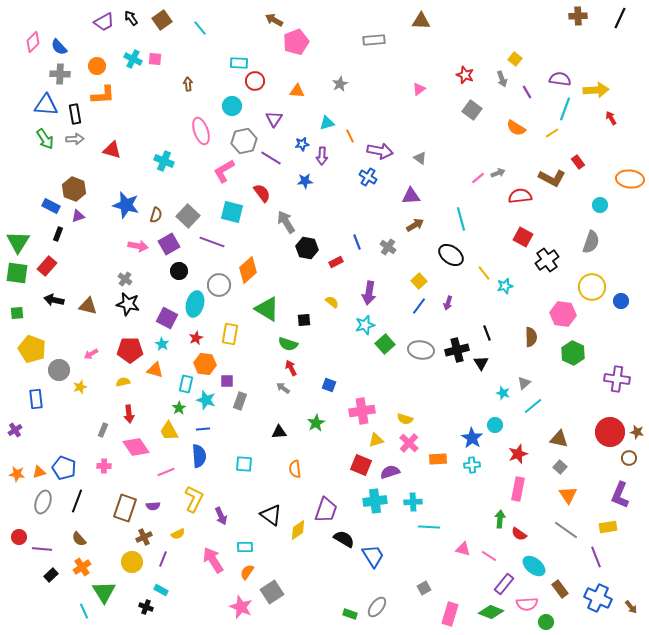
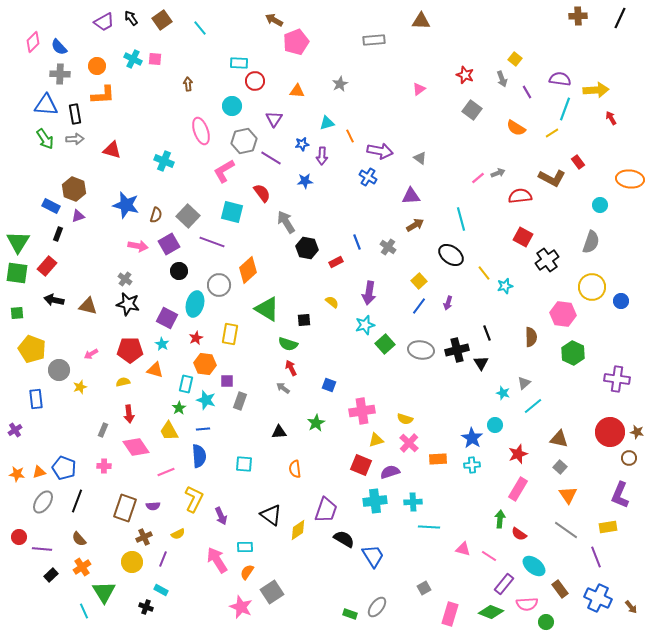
pink rectangle at (518, 489): rotated 20 degrees clockwise
gray ellipse at (43, 502): rotated 15 degrees clockwise
pink arrow at (213, 560): moved 4 px right
